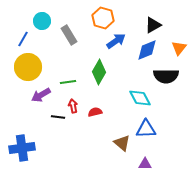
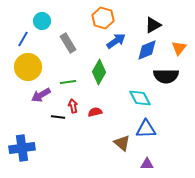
gray rectangle: moved 1 px left, 8 px down
purple triangle: moved 2 px right
